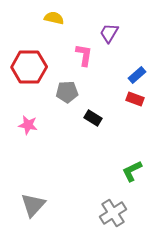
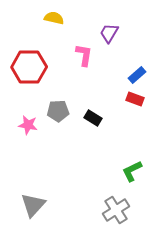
gray pentagon: moved 9 px left, 19 px down
gray cross: moved 3 px right, 3 px up
